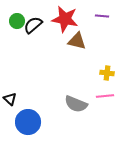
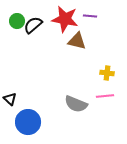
purple line: moved 12 px left
